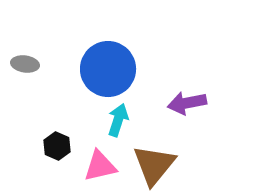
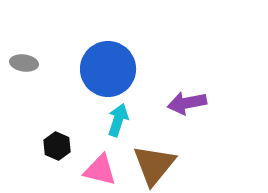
gray ellipse: moved 1 px left, 1 px up
pink triangle: moved 4 px down; rotated 27 degrees clockwise
